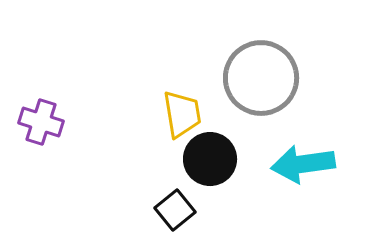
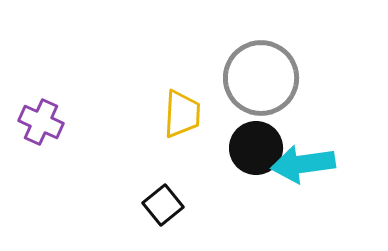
yellow trapezoid: rotated 12 degrees clockwise
purple cross: rotated 6 degrees clockwise
black circle: moved 46 px right, 11 px up
black square: moved 12 px left, 5 px up
